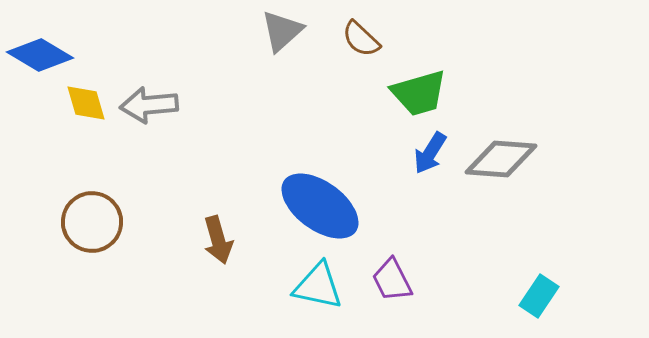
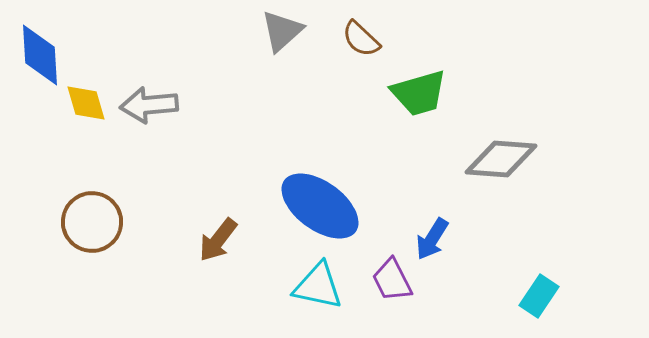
blue diamond: rotated 56 degrees clockwise
blue arrow: moved 2 px right, 86 px down
brown arrow: rotated 54 degrees clockwise
